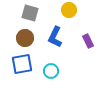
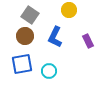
gray square: moved 2 px down; rotated 18 degrees clockwise
brown circle: moved 2 px up
cyan circle: moved 2 px left
